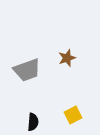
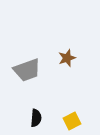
yellow square: moved 1 px left, 6 px down
black semicircle: moved 3 px right, 4 px up
